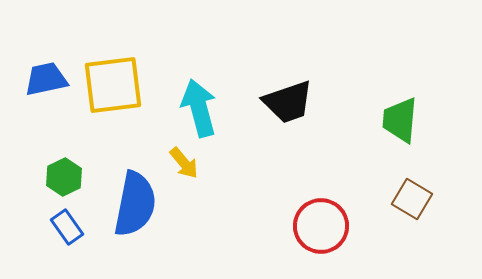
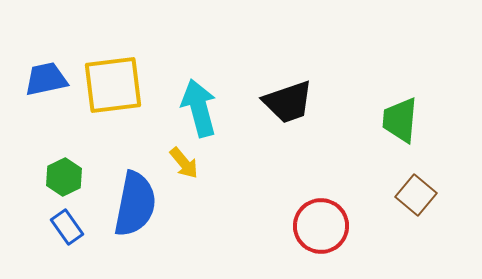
brown square: moved 4 px right, 4 px up; rotated 9 degrees clockwise
